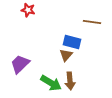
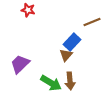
brown line: rotated 30 degrees counterclockwise
blue rectangle: rotated 60 degrees counterclockwise
